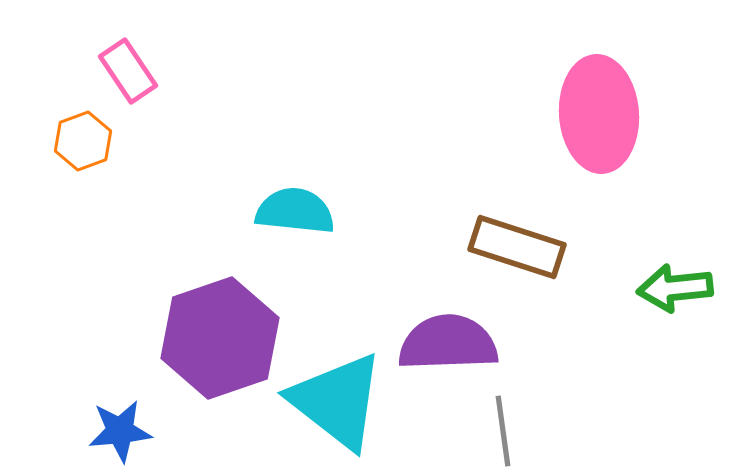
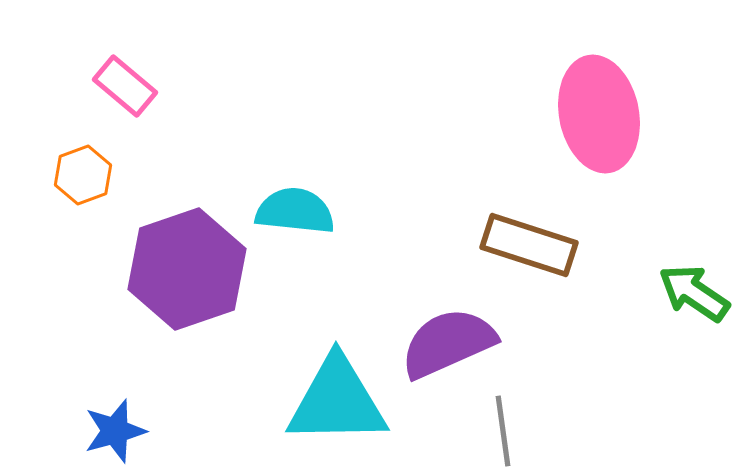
pink rectangle: moved 3 px left, 15 px down; rotated 16 degrees counterclockwise
pink ellipse: rotated 7 degrees counterclockwise
orange hexagon: moved 34 px down
brown rectangle: moved 12 px right, 2 px up
green arrow: moved 19 px right, 5 px down; rotated 40 degrees clockwise
purple hexagon: moved 33 px left, 69 px up
purple semicircle: rotated 22 degrees counterclockwise
cyan triangle: rotated 39 degrees counterclockwise
blue star: moved 5 px left; rotated 10 degrees counterclockwise
